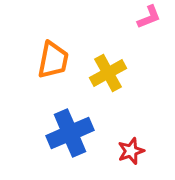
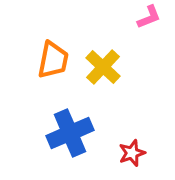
yellow cross: moved 5 px left, 6 px up; rotated 18 degrees counterclockwise
red star: moved 1 px right, 2 px down
